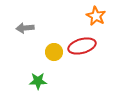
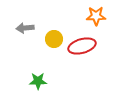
orange star: rotated 30 degrees counterclockwise
yellow circle: moved 13 px up
